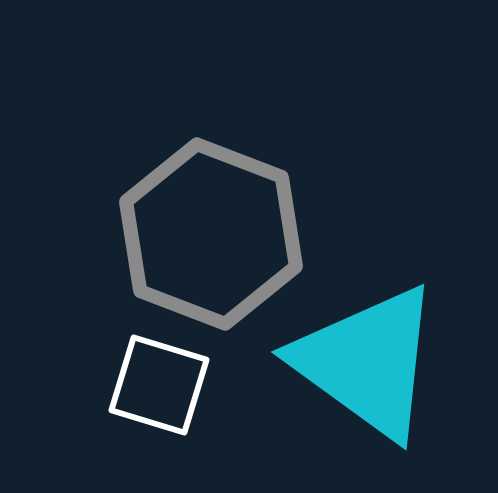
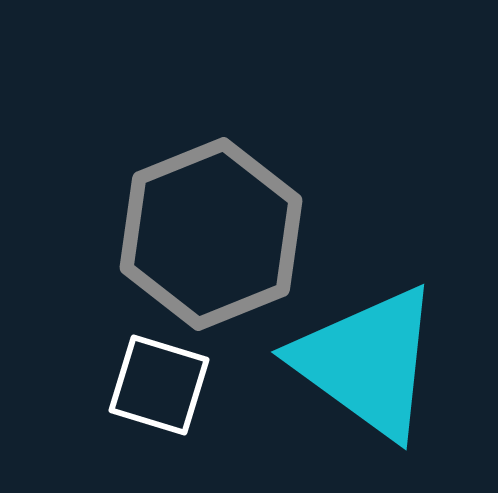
gray hexagon: rotated 17 degrees clockwise
